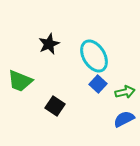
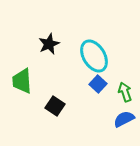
green trapezoid: moved 2 px right; rotated 64 degrees clockwise
green arrow: rotated 96 degrees counterclockwise
